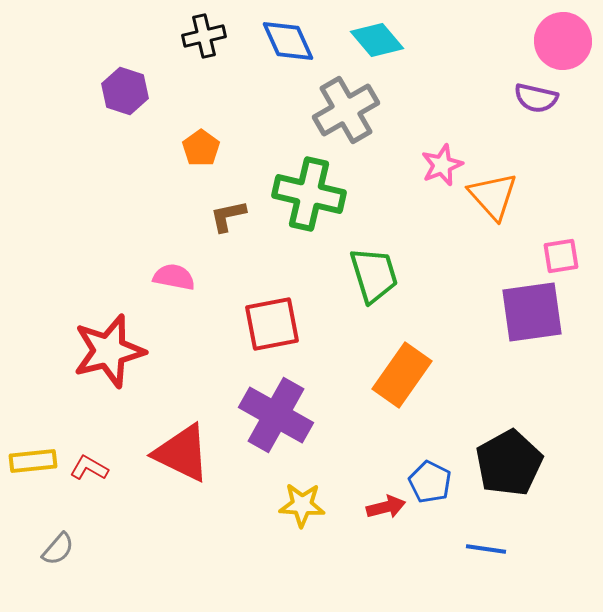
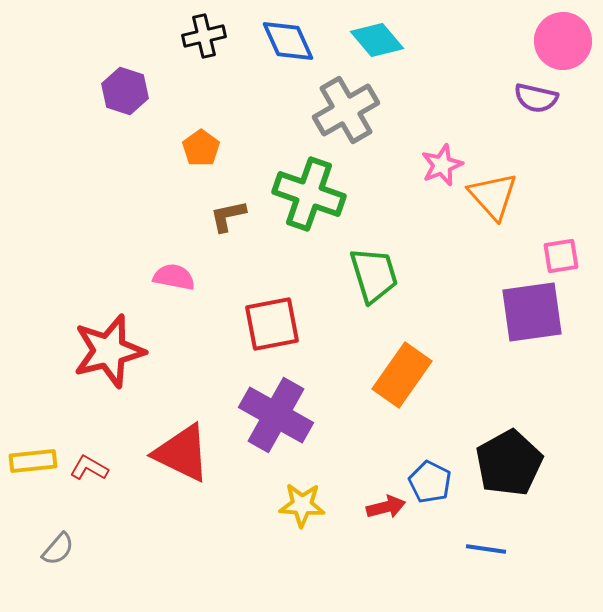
green cross: rotated 6 degrees clockwise
